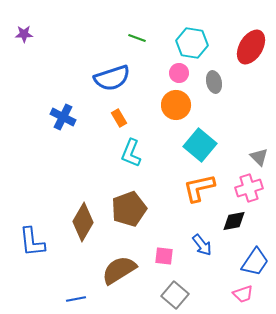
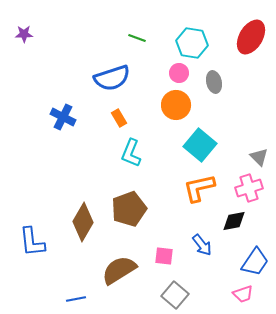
red ellipse: moved 10 px up
